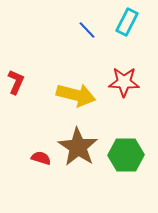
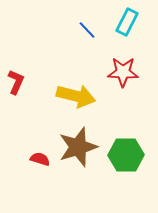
red star: moved 1 px left, 10 px up
yellow arrow: moved 1 px down
brown star: rotated 21 degrees clockwise
red semicircle: moved 1 px left, 1 px down
